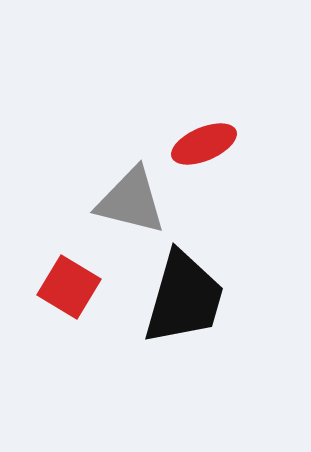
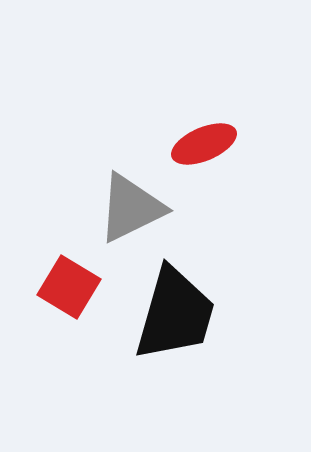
gray triangle: moved 7 px down; rotated 40 degrees counterclockwise
black trapezoid: moved 9 px left, 16 px down
